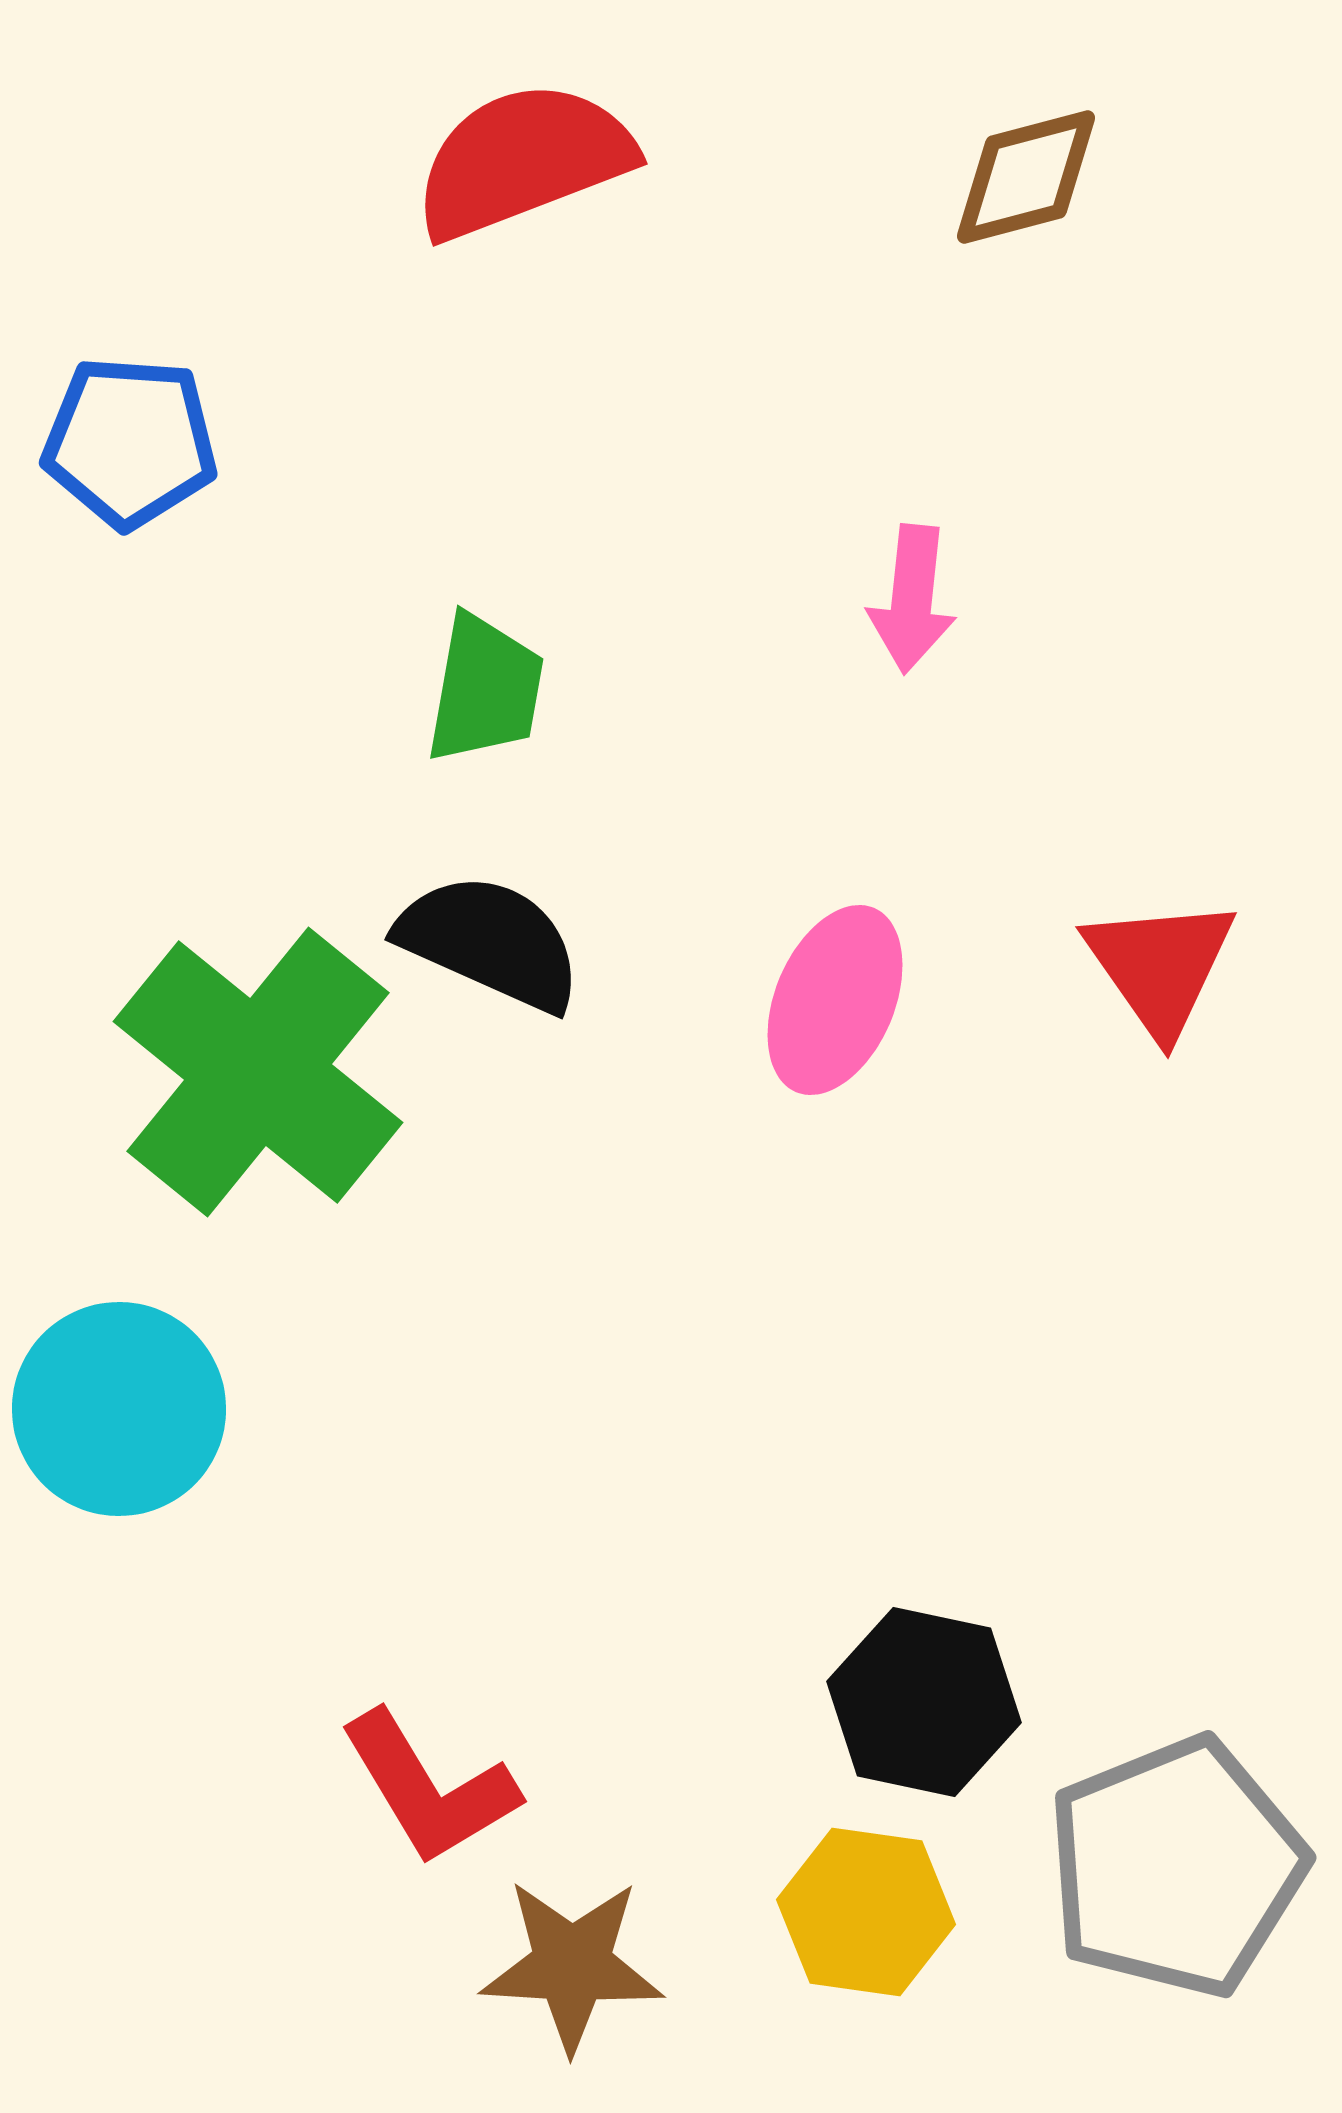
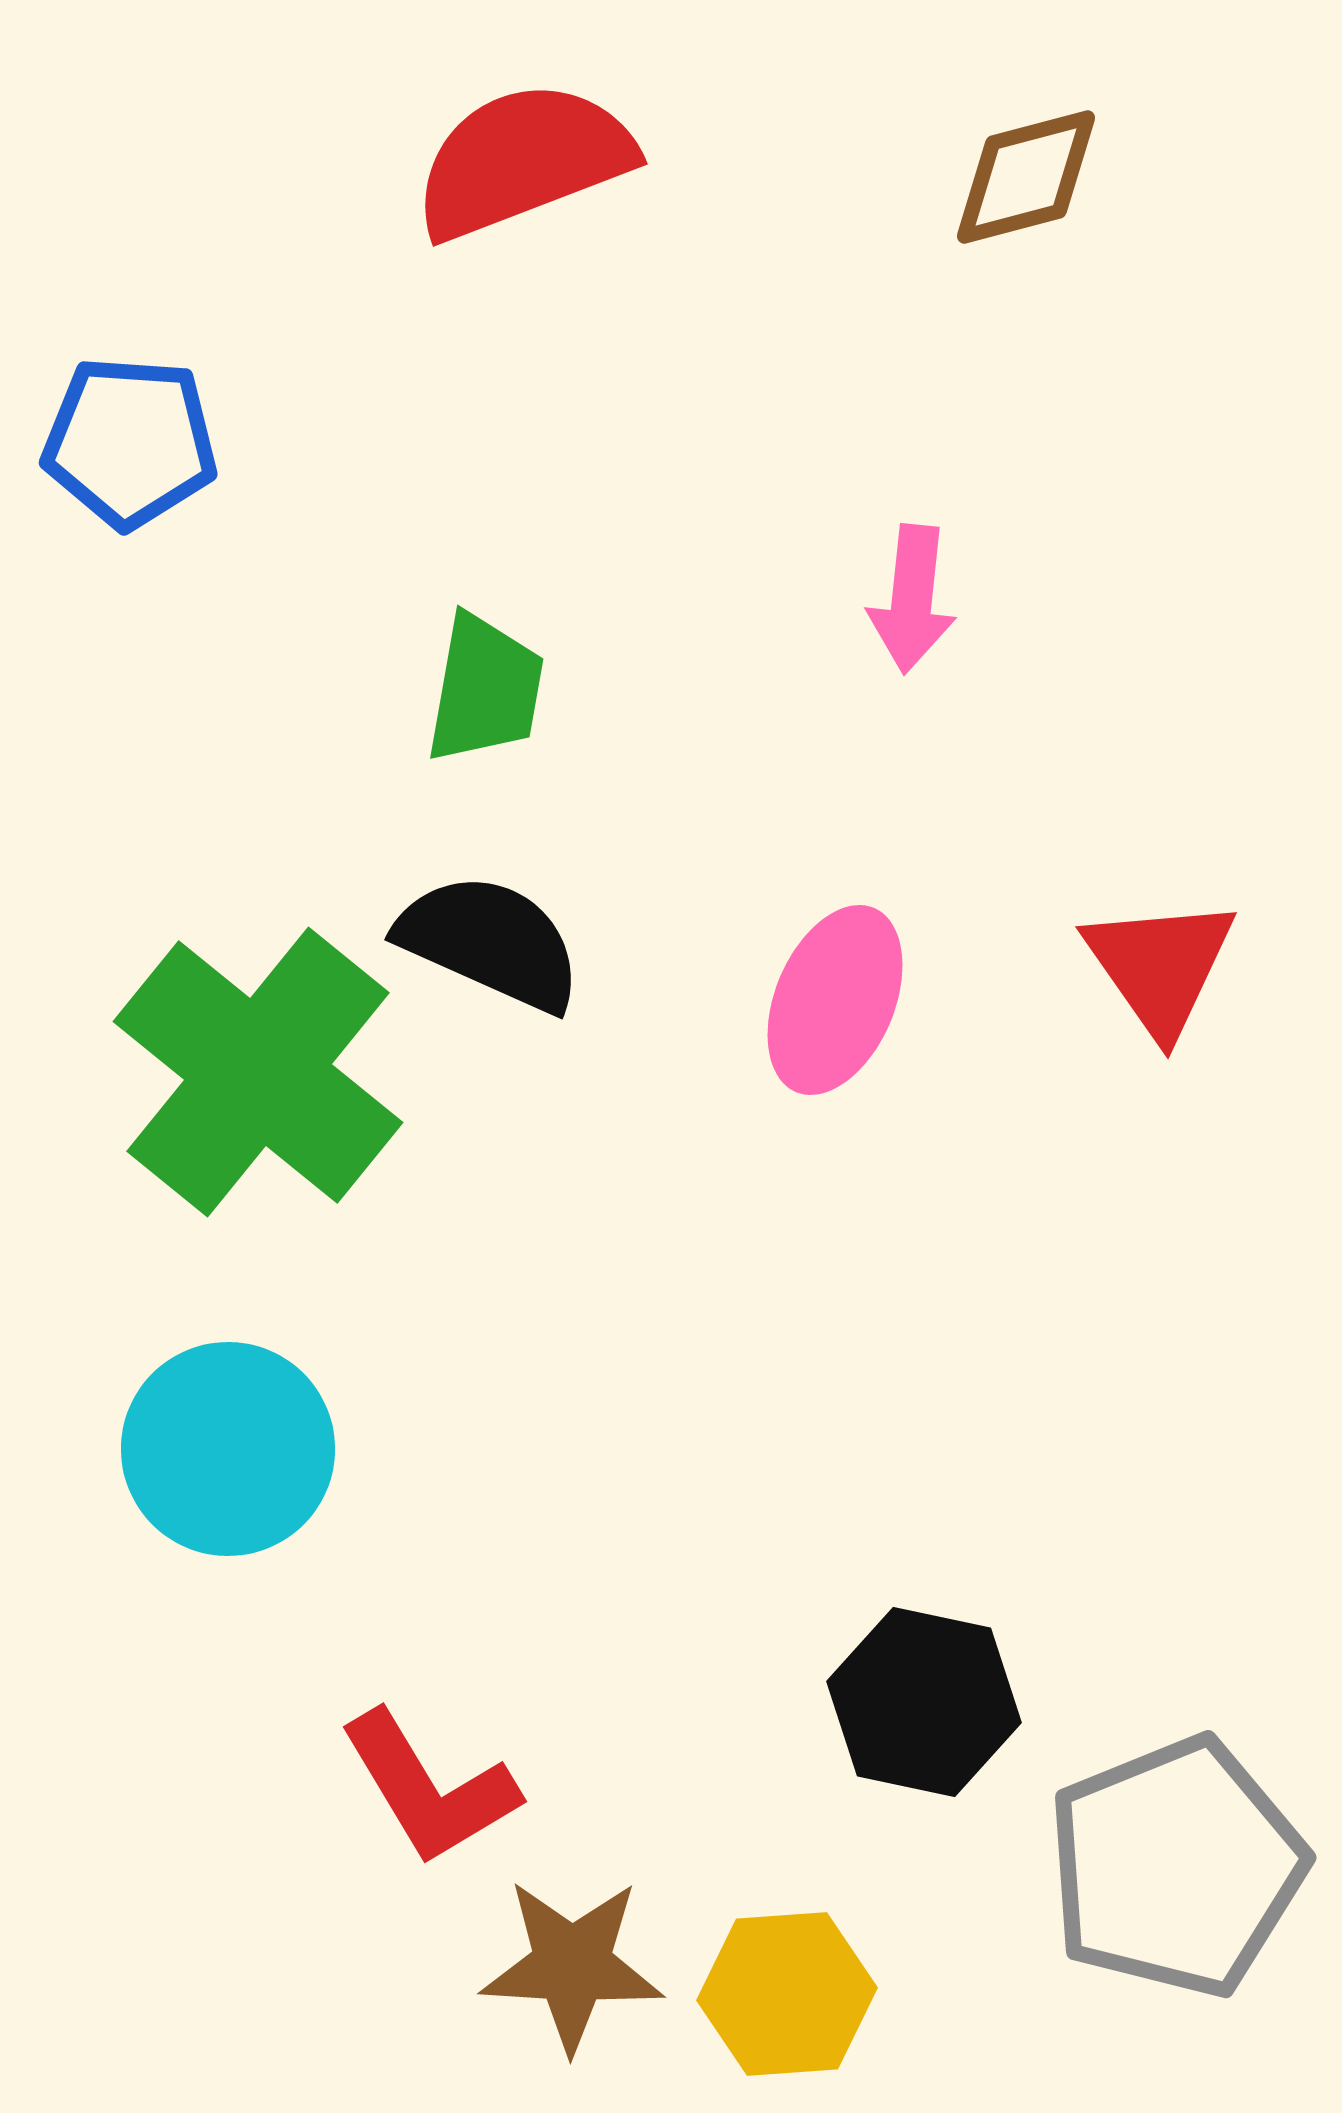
cyan circle: moved 109 px right, 40 px down
yellow hexagon: moved 79 px left, 82 px down; rotated 12 degrees counterclockwise
